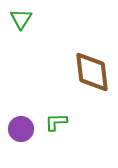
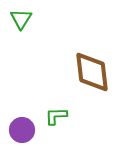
green L-shape: moved 6 px up
purple circle: moved 1 px right, 1 px down
